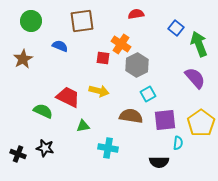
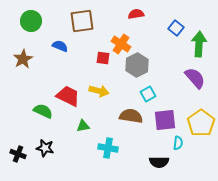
green arrow: rotated 25 degrees clockwise
red trapezoid: moved 1 px up
